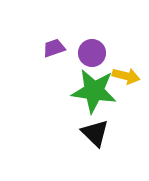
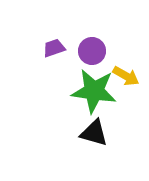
purple circle: moved 2 px up
yellow arrow: rotated 16 degrees clockwise
black triangle: moved 1 px left; rotated 28 degrees counterclockwise
